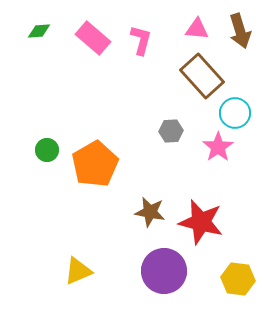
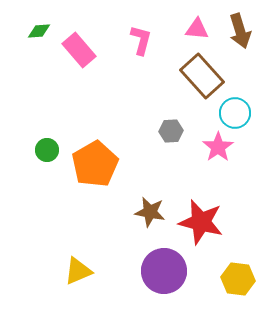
pink rectangle: moved 14 px left, 12 px down; rotated 8 degrees clockwise
